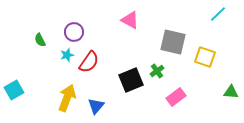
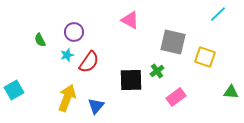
black square: rotated 20 degrees clockwise
